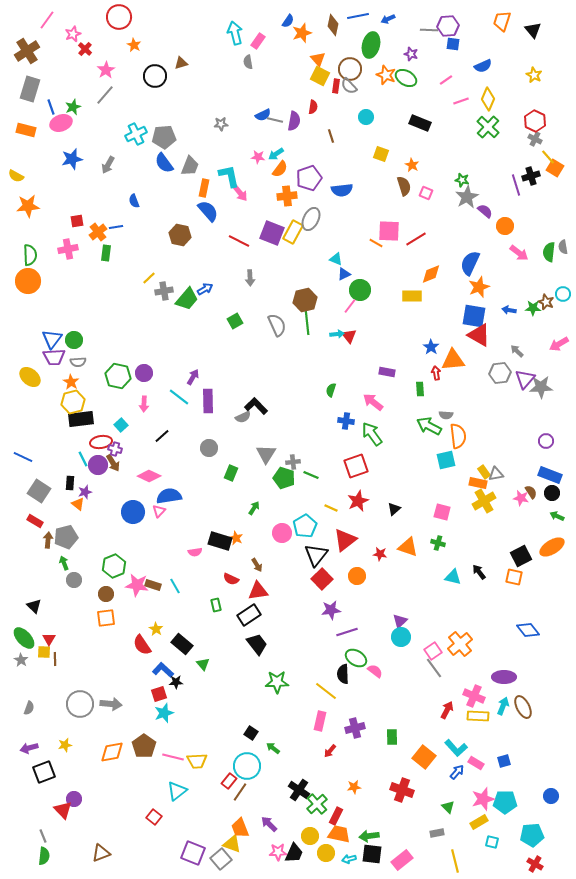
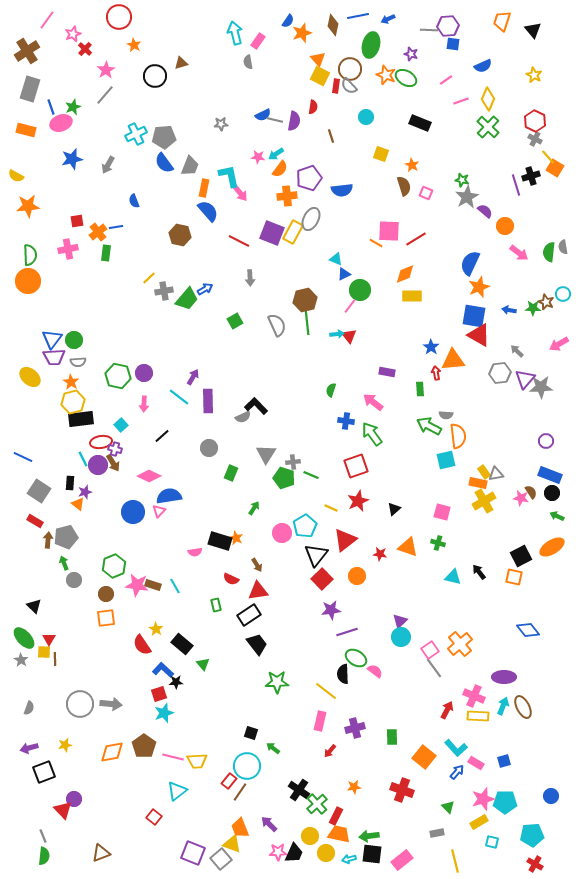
orange diamond at (431, 274): moved 26 px left
pink square at (433, 651): moved 3 px left, 1 px up
black square at (251, 733): rotated 16 degrees counterclockwise
